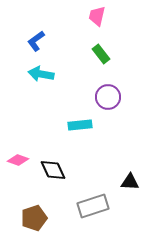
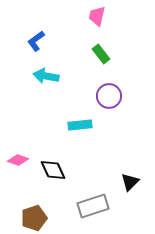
cyan arrow: moved 5 px right, 2 px down
purple circle: moved 1 px right, 1 px up
black triangle: rotated 48 degrees counterclockwise
